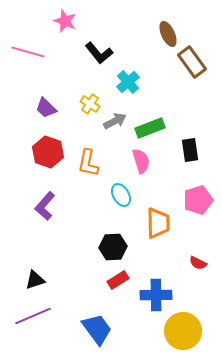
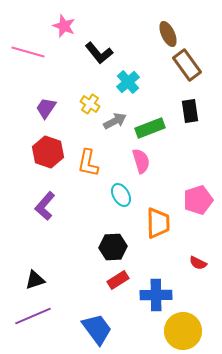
pink star: moved 1 px left, 5 px down
brown rectangle: moved 5 px left, 3 px down
purple trapezoid: rotated 80 degrees clockwise
black rectangle: moved 39 px up
